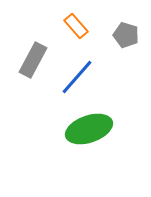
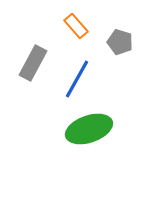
gray pentagon: moved 6 px left, 7 px down
gray rectangle: moved 3 px down
blue line: moved 2 px down; rotated 12 degrees counterclockwise
